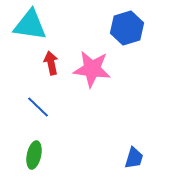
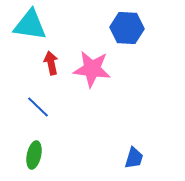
blue hexagon: rotated 20 degrees clockwise
